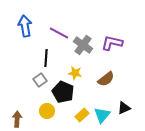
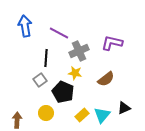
gray cross: moved 4 px left, 6 px down; rotated 30 degrees clockwise
yellow circle: moved 1 px left, 2 px down
brown arrow: moved 1 px down
